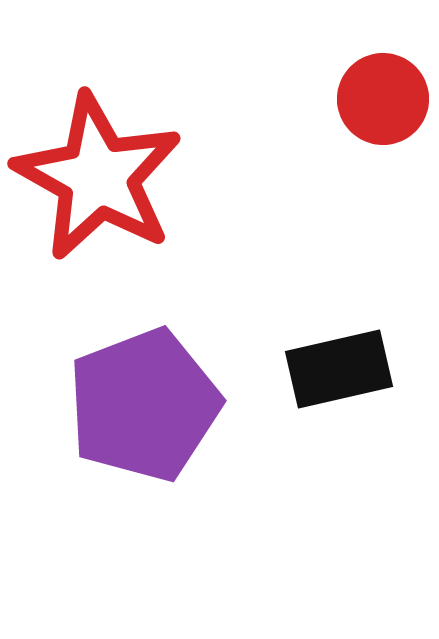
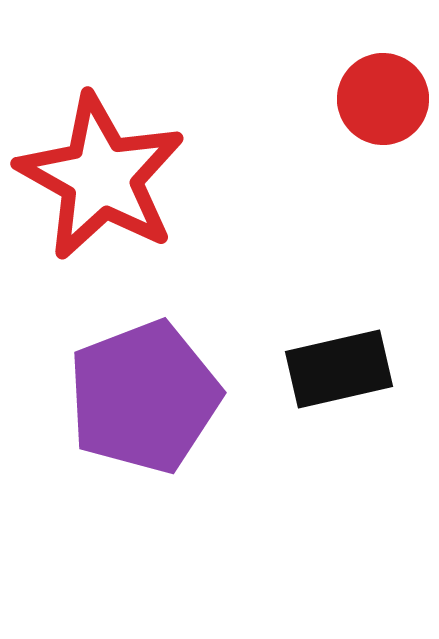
red star: moved 3 px right
purple pentagon: moved 8 px up
